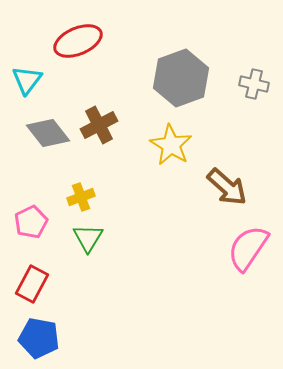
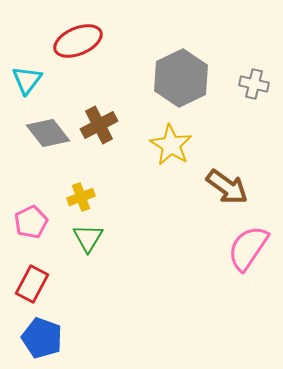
gray hexagon: rotated 6 degrees counterclockwise
brown arrow: rotated 6 degrees counterclockwise
blue pentagon: moved 3 px right; rotated 9 degrees clockwise
